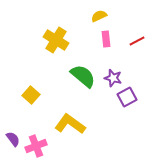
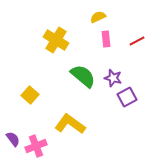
yellow semicircle: moved 1 px left, 1 px down
yellow square: moved 1 px left
